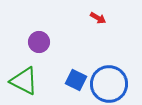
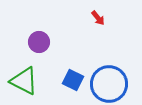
red arrow: rotated 21 degrees clockwise
blue square: moved 3 px left
